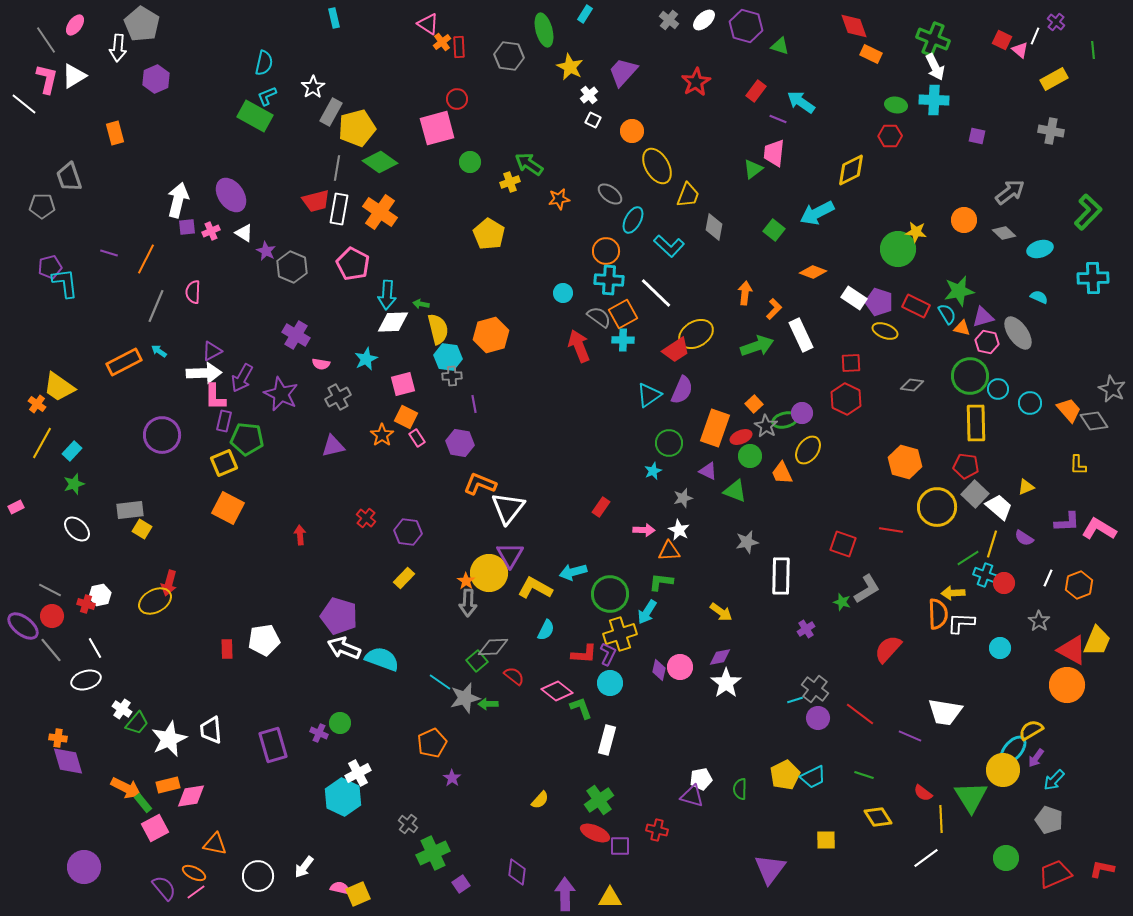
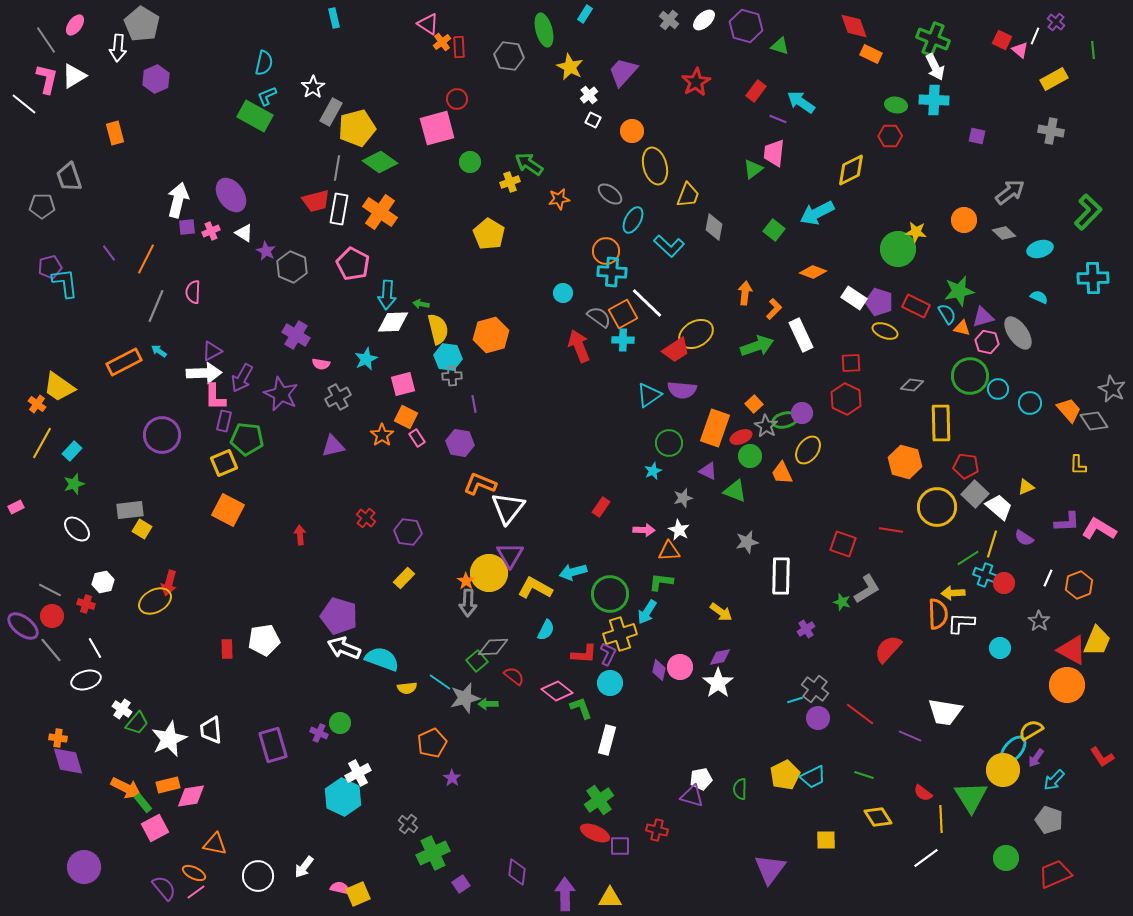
yellow ellipse at (657, 166): moved 2 px left; rotated 15 degrees clockwise
purple line at (109, 253): rotated 36 degrees clockwise
cyan cross at (609, 280): moved 3 px right, 8 px up
white line at (656, 293): moved 9 px left, 10 px down
purple semicircle at (682, 390): rotated 72 degrees clockwise
yellow rectangle at (976, 423): moved 35 px left
orange square at (228, 508): moved 2 px down
white hexagon at (100, 595): moved 3 px right, 13 px up
white star at (726, 683): moved 8 px left
yellow semicircle at (540, 800): moved 133 px left, 112 px up; rotated 42 degrees clockwise
red L-shape at (1102, 869): moved 112 px up; rotated 135 degrees counterclockwise
